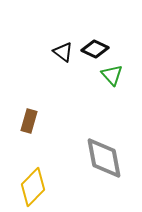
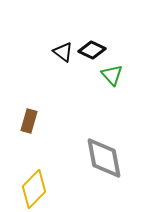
black diamond: moved 3 px left, 1 px down
yellow diamond: moved 1 px right, 2 px down
